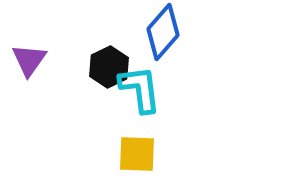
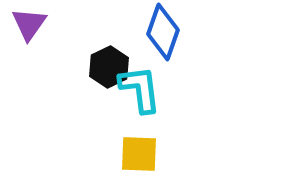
blue diamond: rotated 22 degrees counterclockwise
purple triangle: moved 36 px up
yellow square: moved 2 px right
